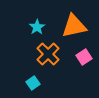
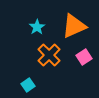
orange triangle: rotated 12 degrees counterclockwise
orange cross: moved 1 px right, 1 px down
cyan square: moved 5 px left, 2 px down
